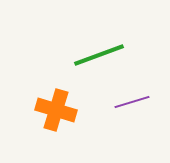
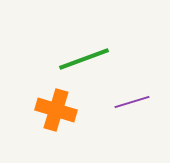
green line: moved 15 px left, 4 px down
